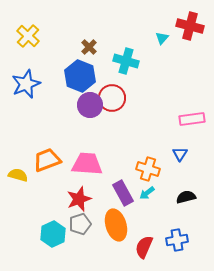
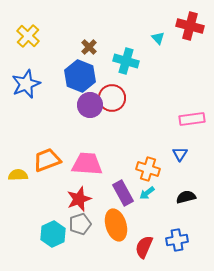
cyan triangle: moved 4 px left; rotated 24 degrees counterclockwise
yellow semicircle: rotated 18 degrees counterclockwise
